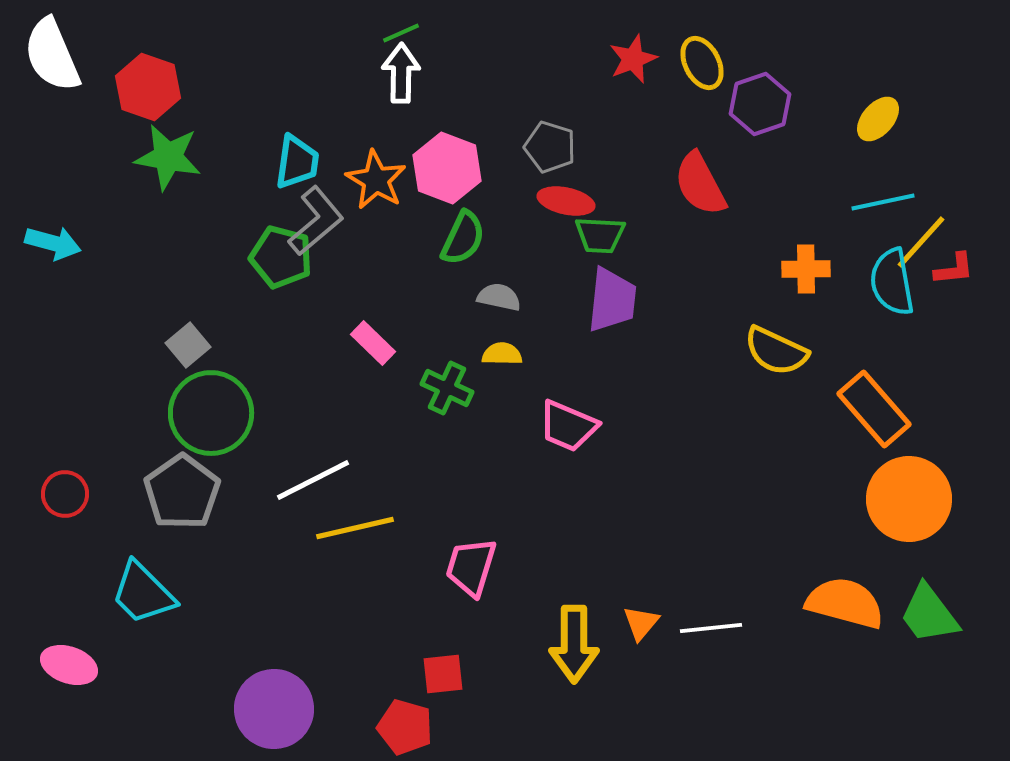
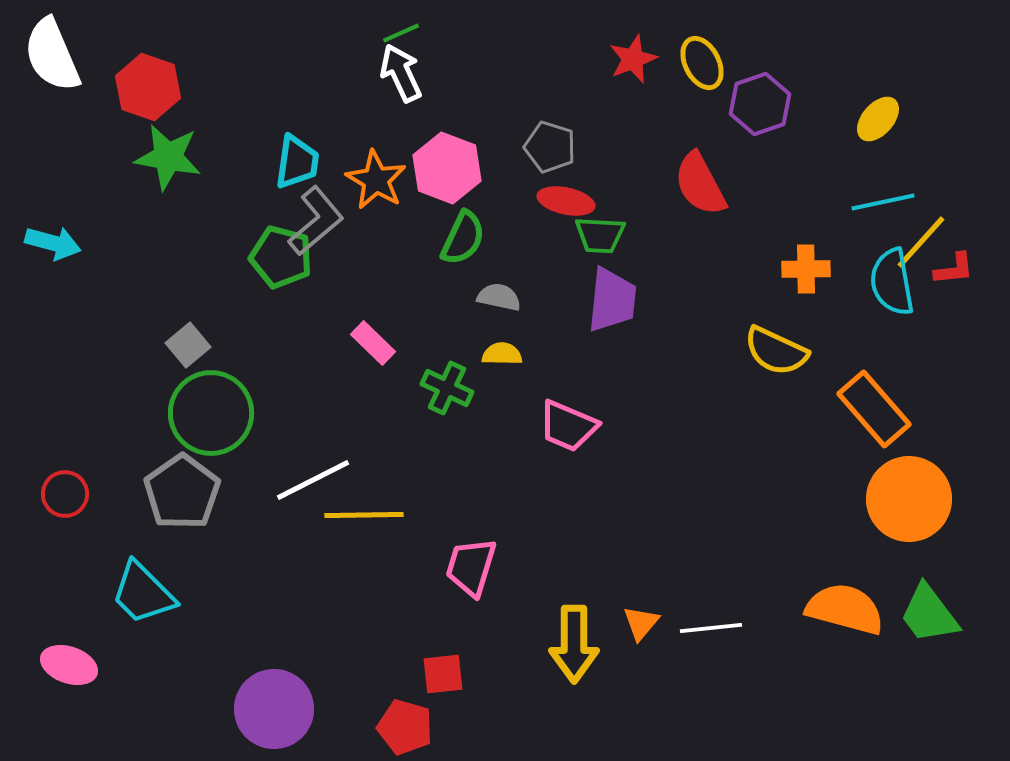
white arrow at (401, 73): rotated 26 degrees counterclockwise
yellow line at (355, 528): moved 9 px right, 13 px up; rotated 12 degrees clockwise
orange semicircle at (845, 603): moved 6 px down
